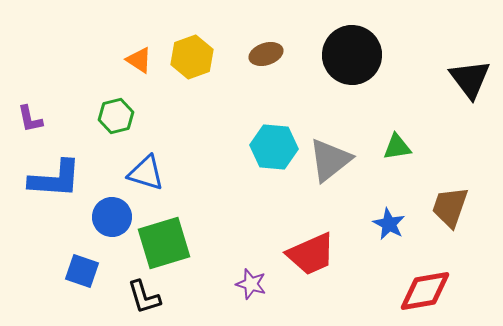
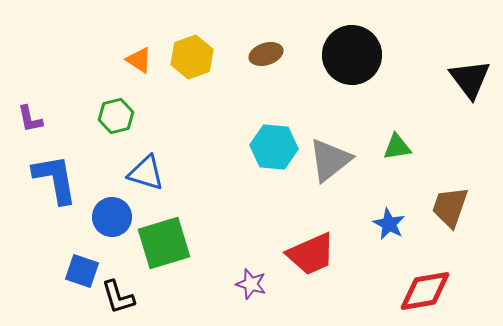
blue L-shape: rotated 104 degrees counterclockwise
black L-shape: moved 26 px left
